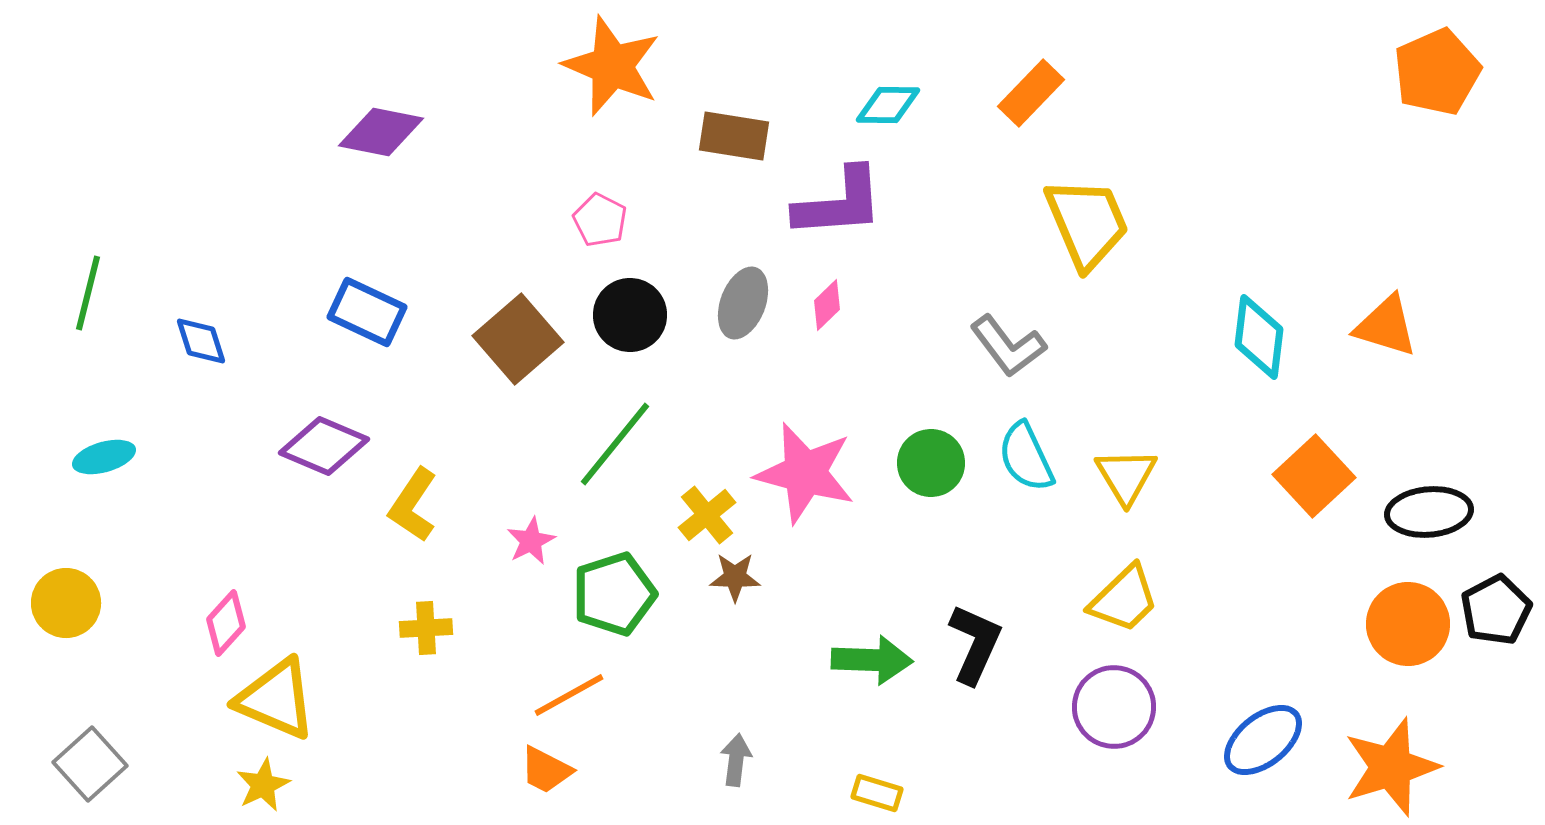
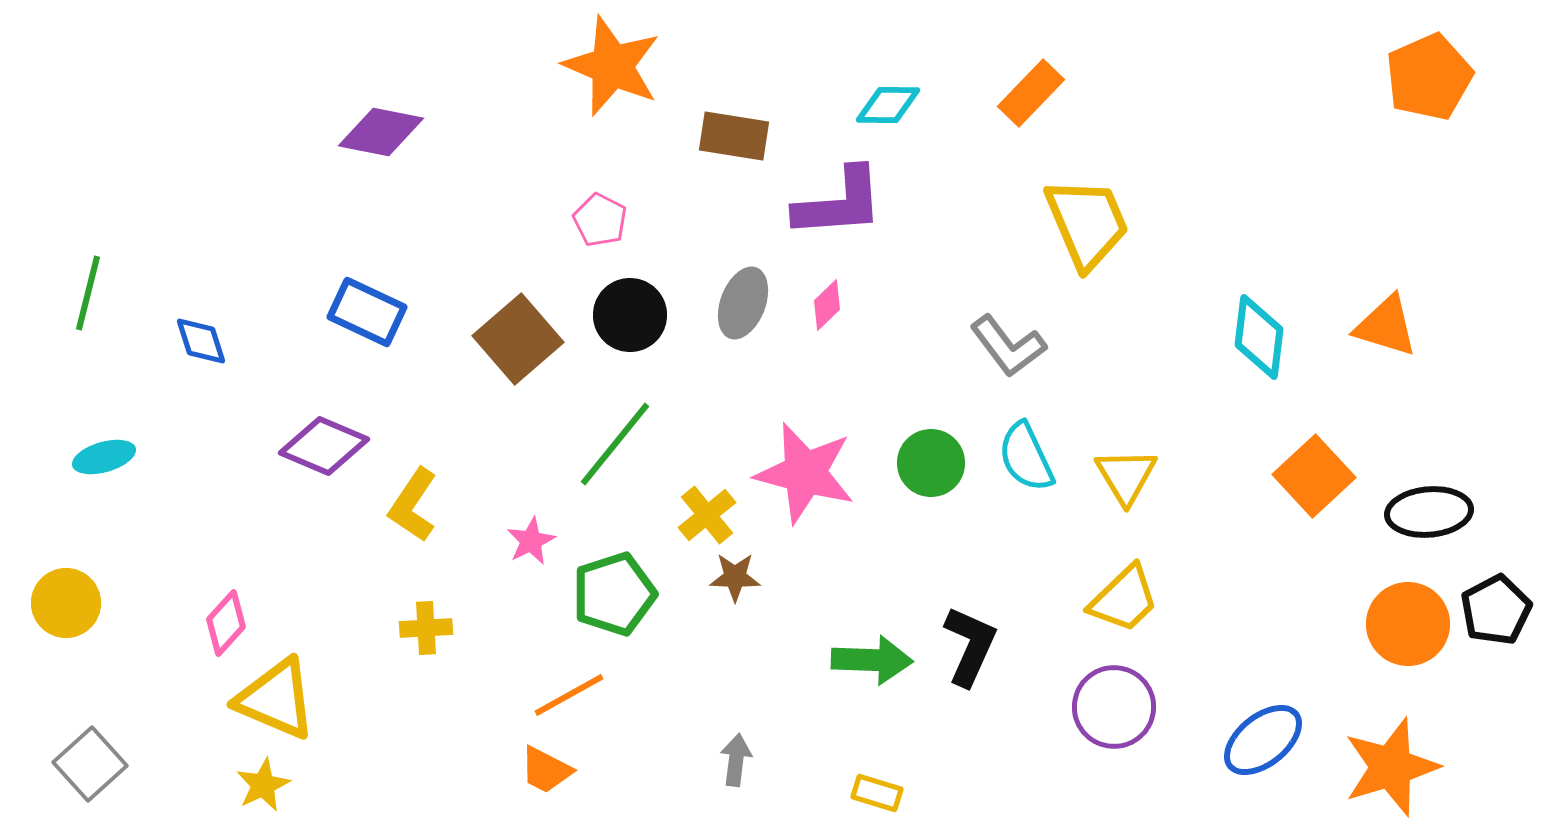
orange pentagon at (1437, 72): moved 8 px left, 5 px down
black L-shape at (975, 644): moved 5 px left, 2 px down
